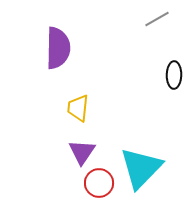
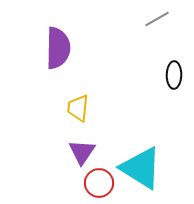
cyan triangle: rotated 42 degrees counterclockwise
